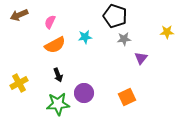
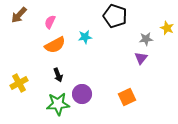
brown arrow: rotated 24 degrees counterclockwise
yellow star: moved 4 px up; rotated 24 degrees clockwise
gray star: moved 22 px right
purple circle: moved 2 px left, 1 px down
